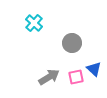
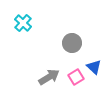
cyan cross: moved 11 px left
blue triangle: moved 2 px up
pink square: rotated 21 degrees counterclockwise
